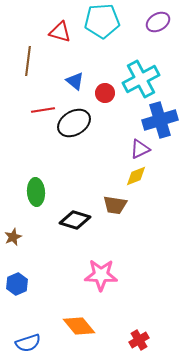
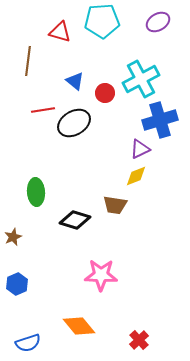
red cross: rotated 12 degrees counterclockwise
